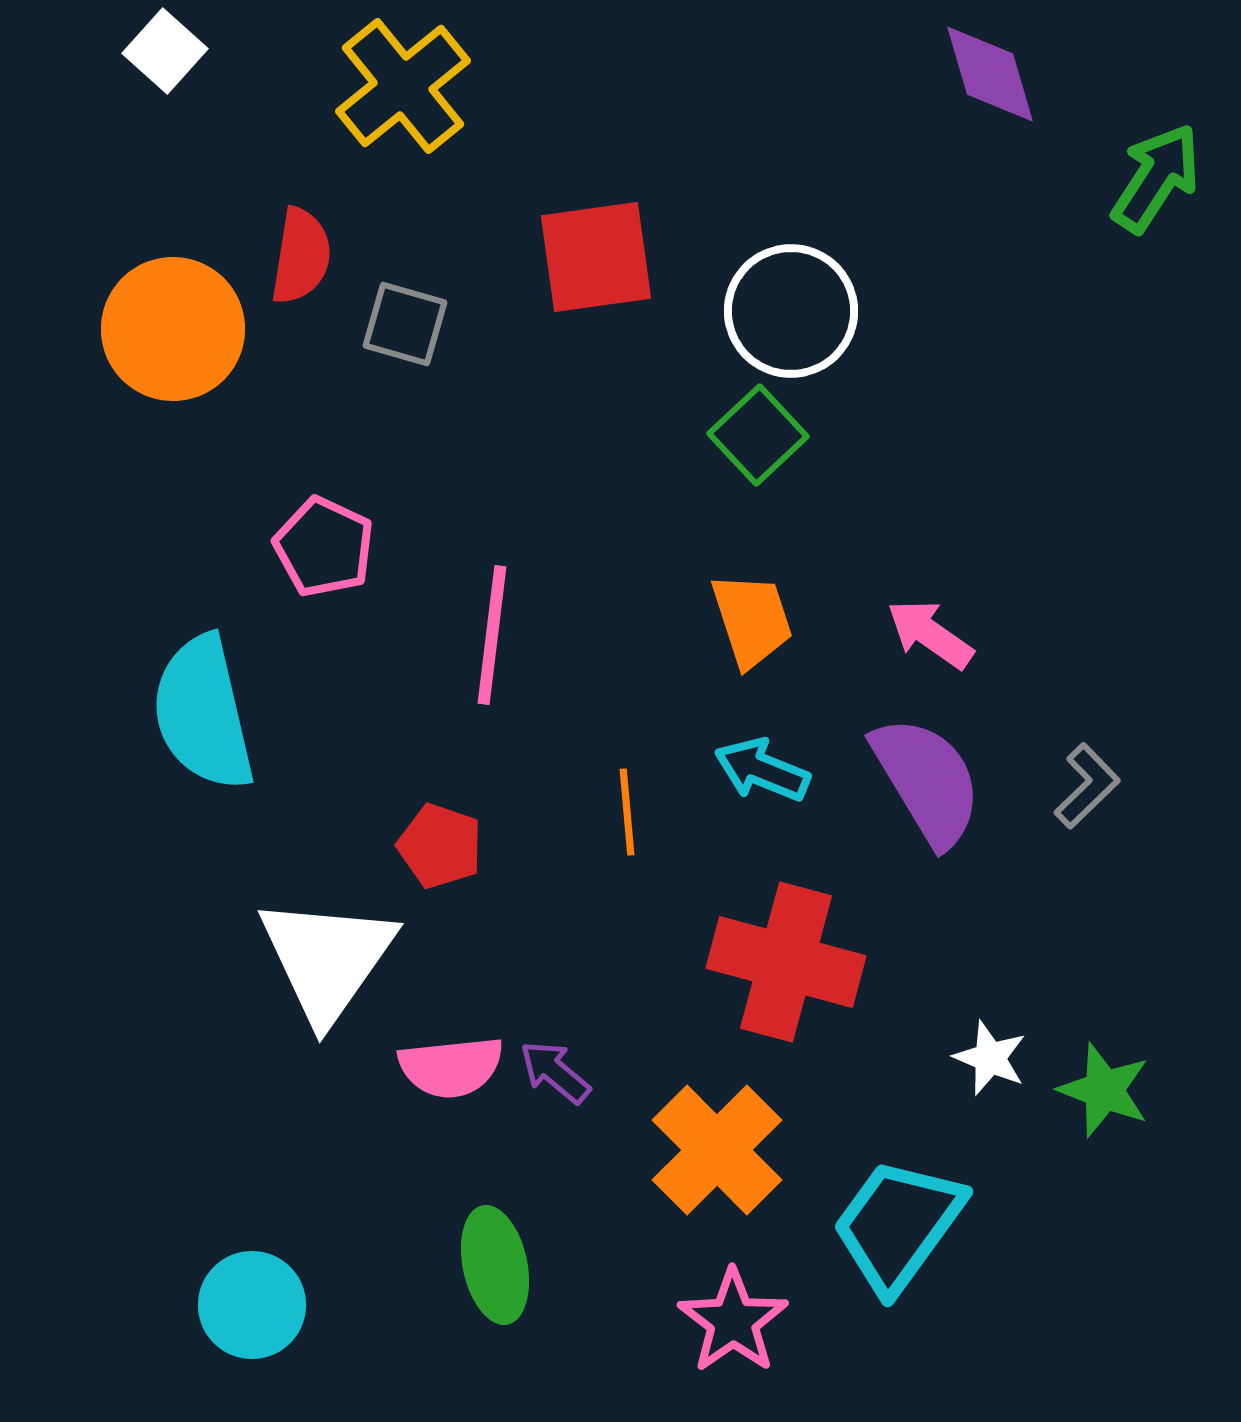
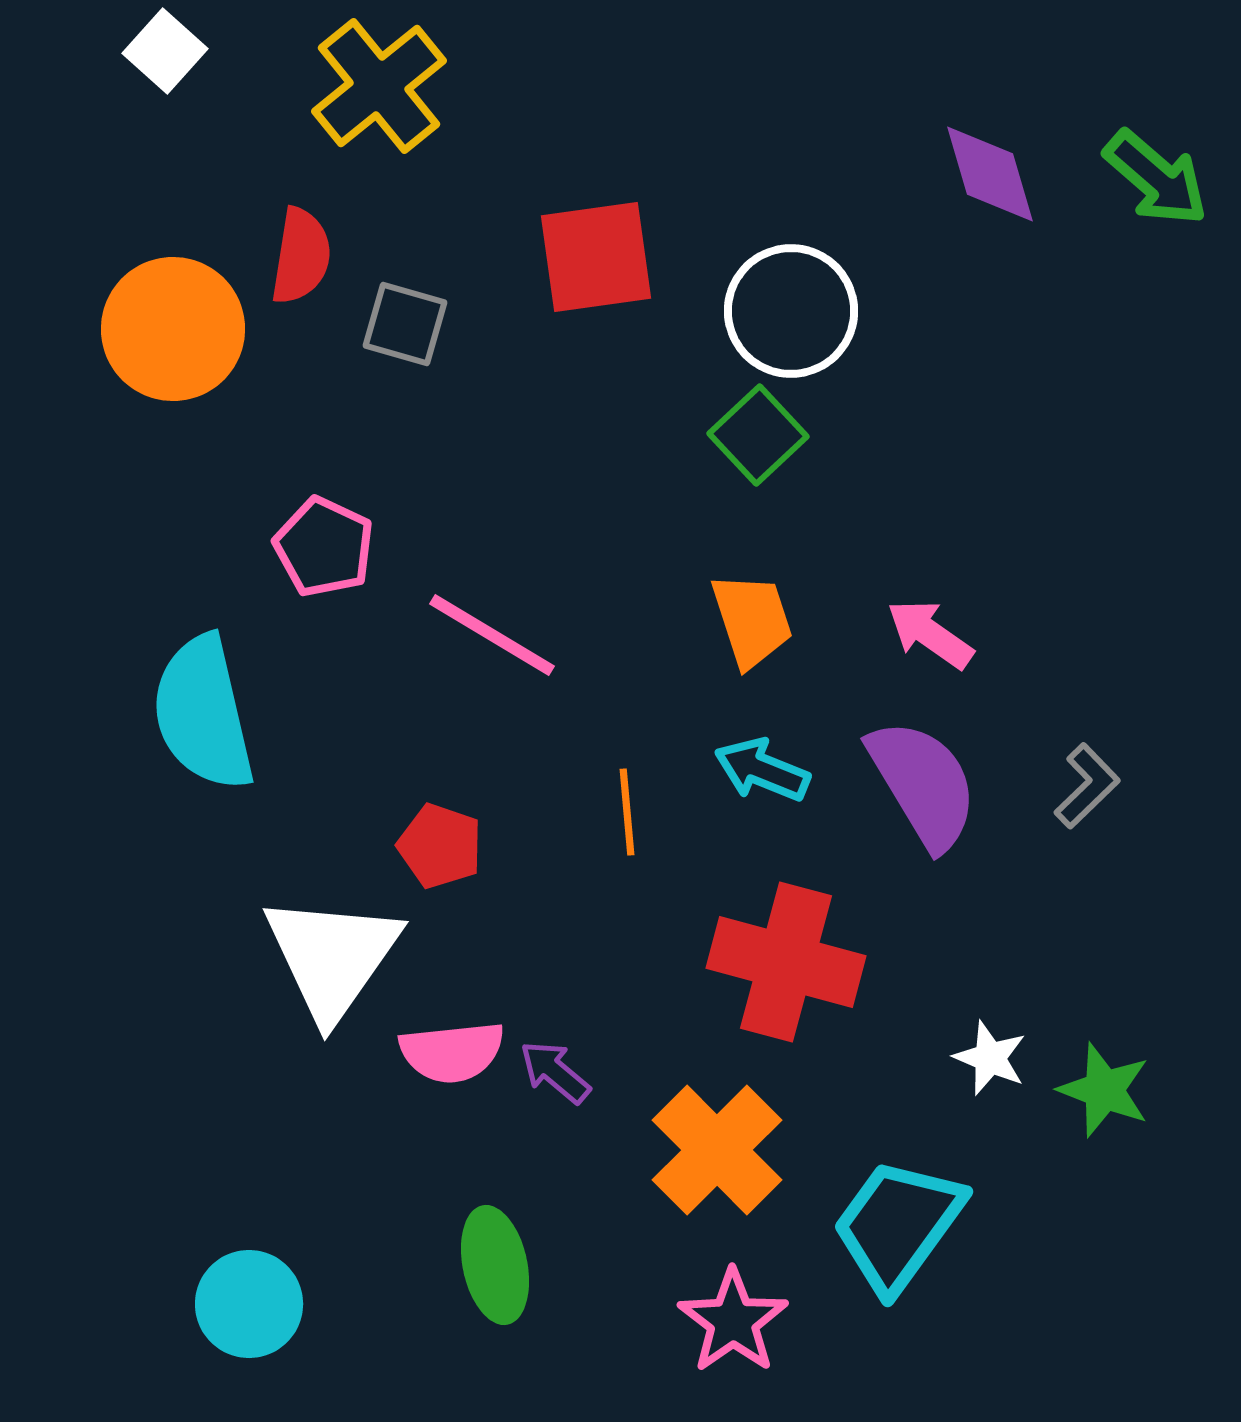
purple diamond: moved 100 px down
yellow cross: moved 24 px left
green arrow: rotated 98 degrees clockwise
pink line: rotated 66 degrees counterclockwise
purple semicircle: moved 4 px left, 3 px down
white triangle: moved 5 px right, 2 px up
pink semicircle: moved 1 px right, 15 px up
cyan circle: moved 3 px left, 1 px up
